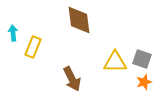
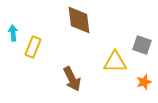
gray square: moved 14 px up
